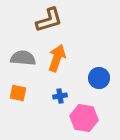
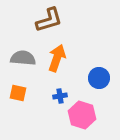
pink hexagon: moved 2 px left, 3 px up; rotated 8 degrees clockwise
